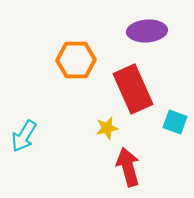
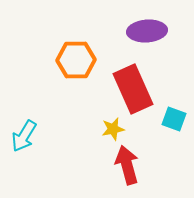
cyan square: moved 1 px left, 3 px up
yellow star: moved 6 px right, 1 px down
red arrow: moved 1 px left, 2 px up
